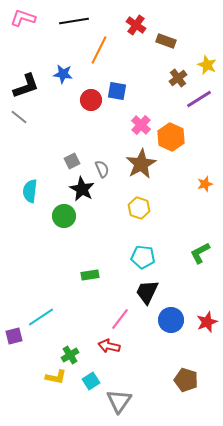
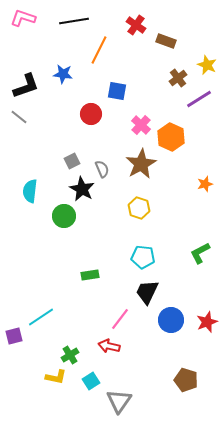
red circle: moved 14 px down
